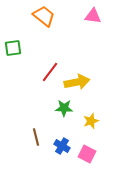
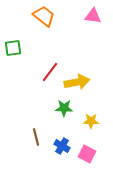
yellow star: rotated 21 degrees clockwise
